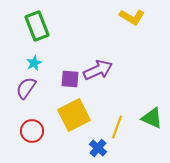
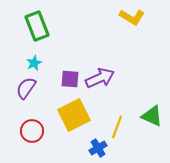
purple arrow: moved 2 px right, 8 px down
green triangle: moved 2 px up
blue cross: rotated 18 degrees clockwise
